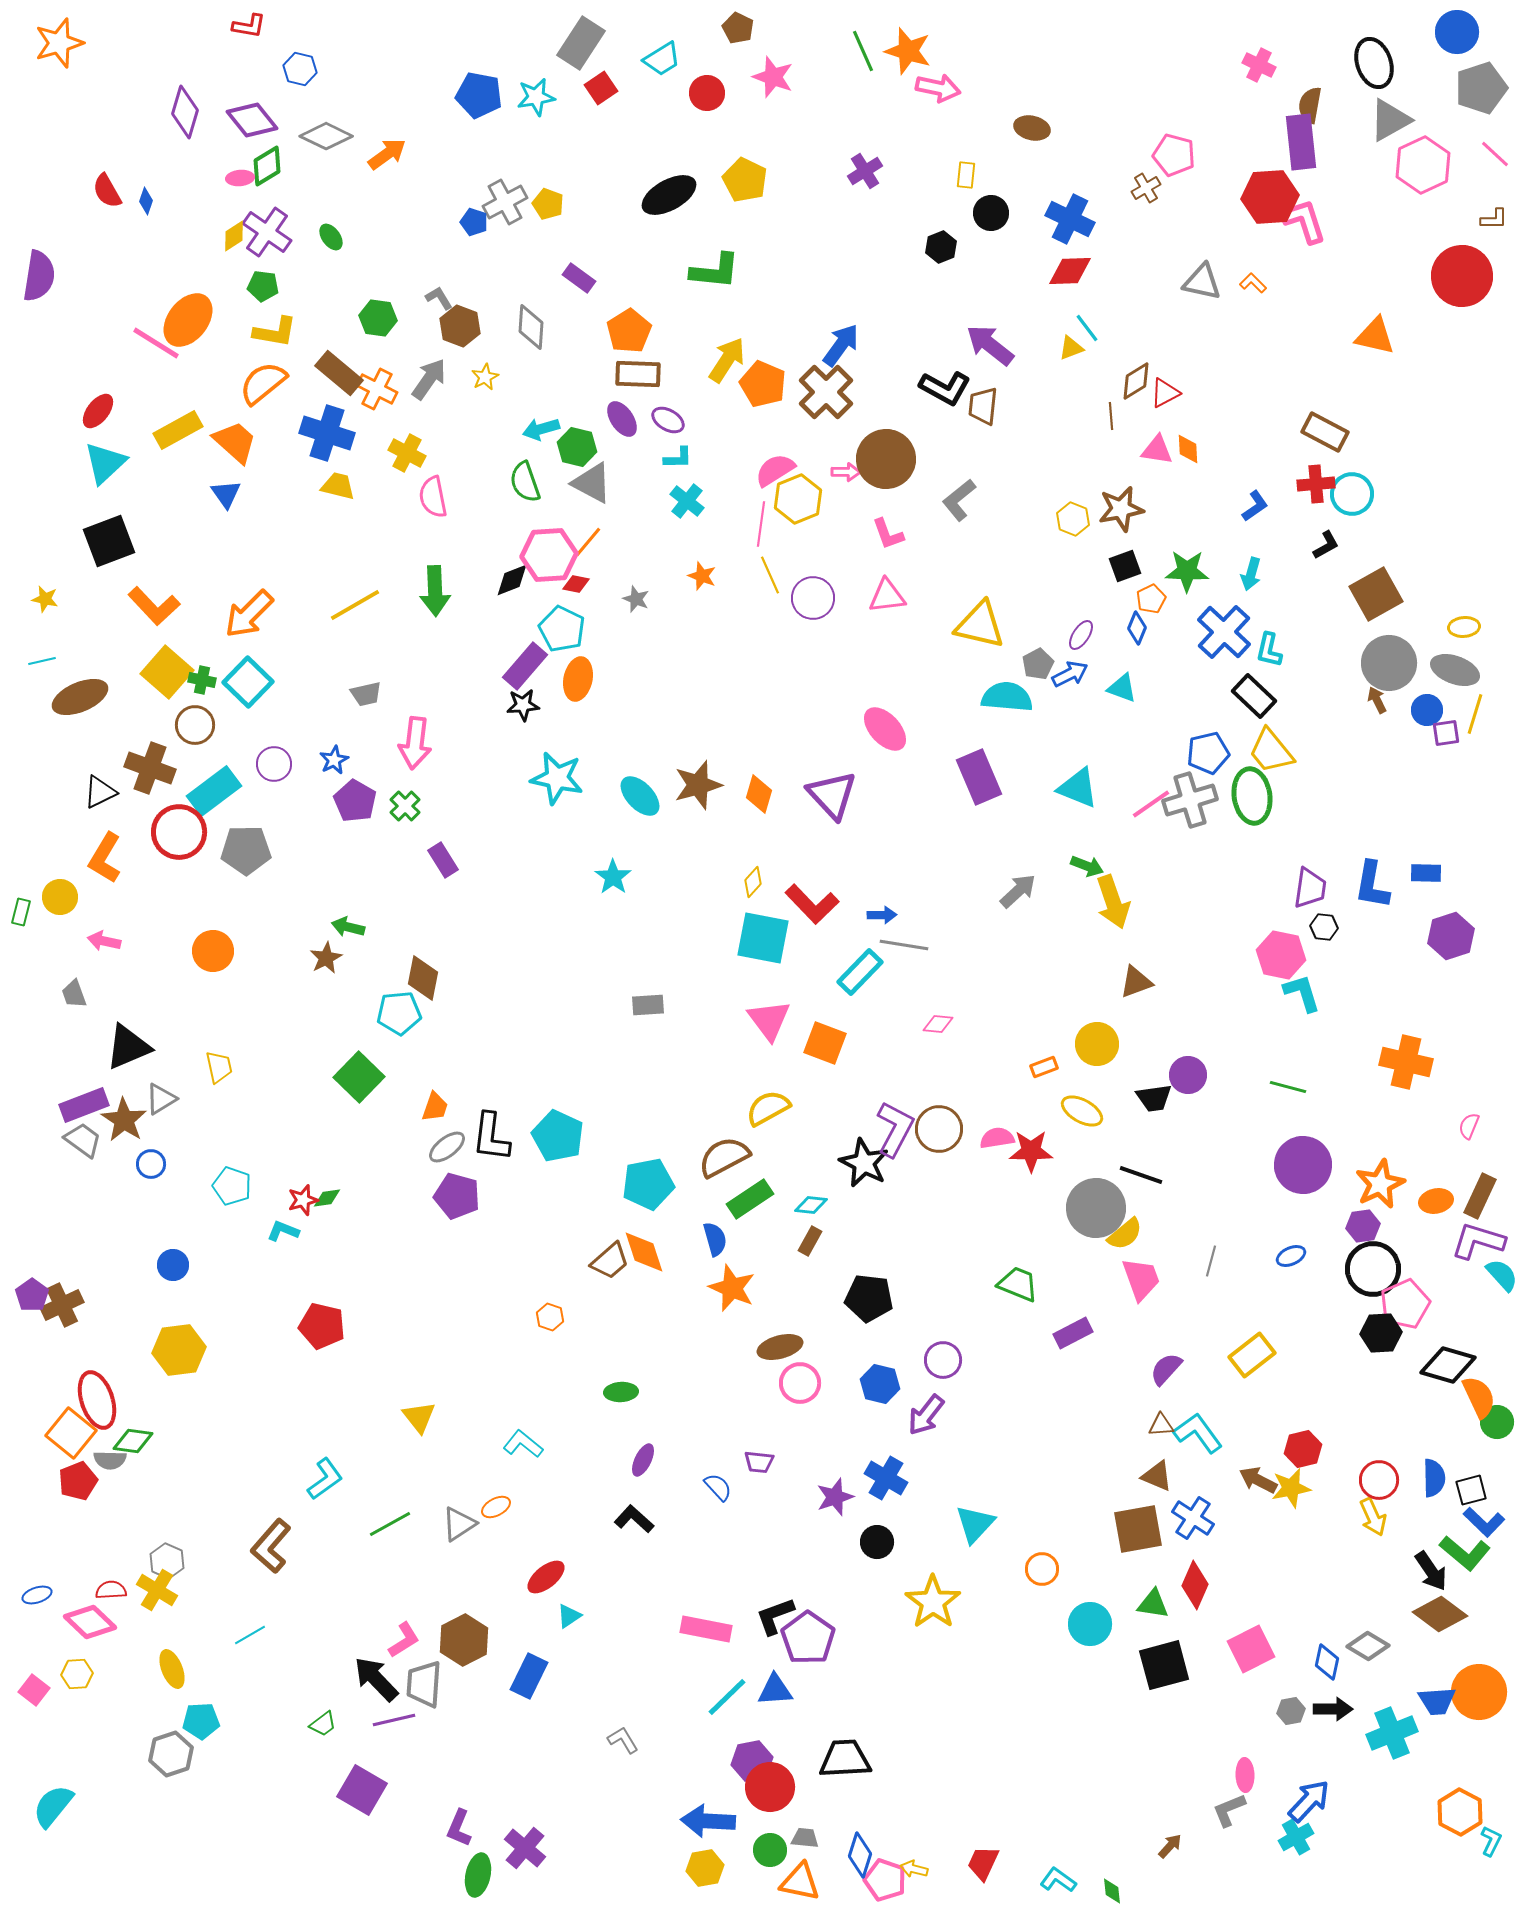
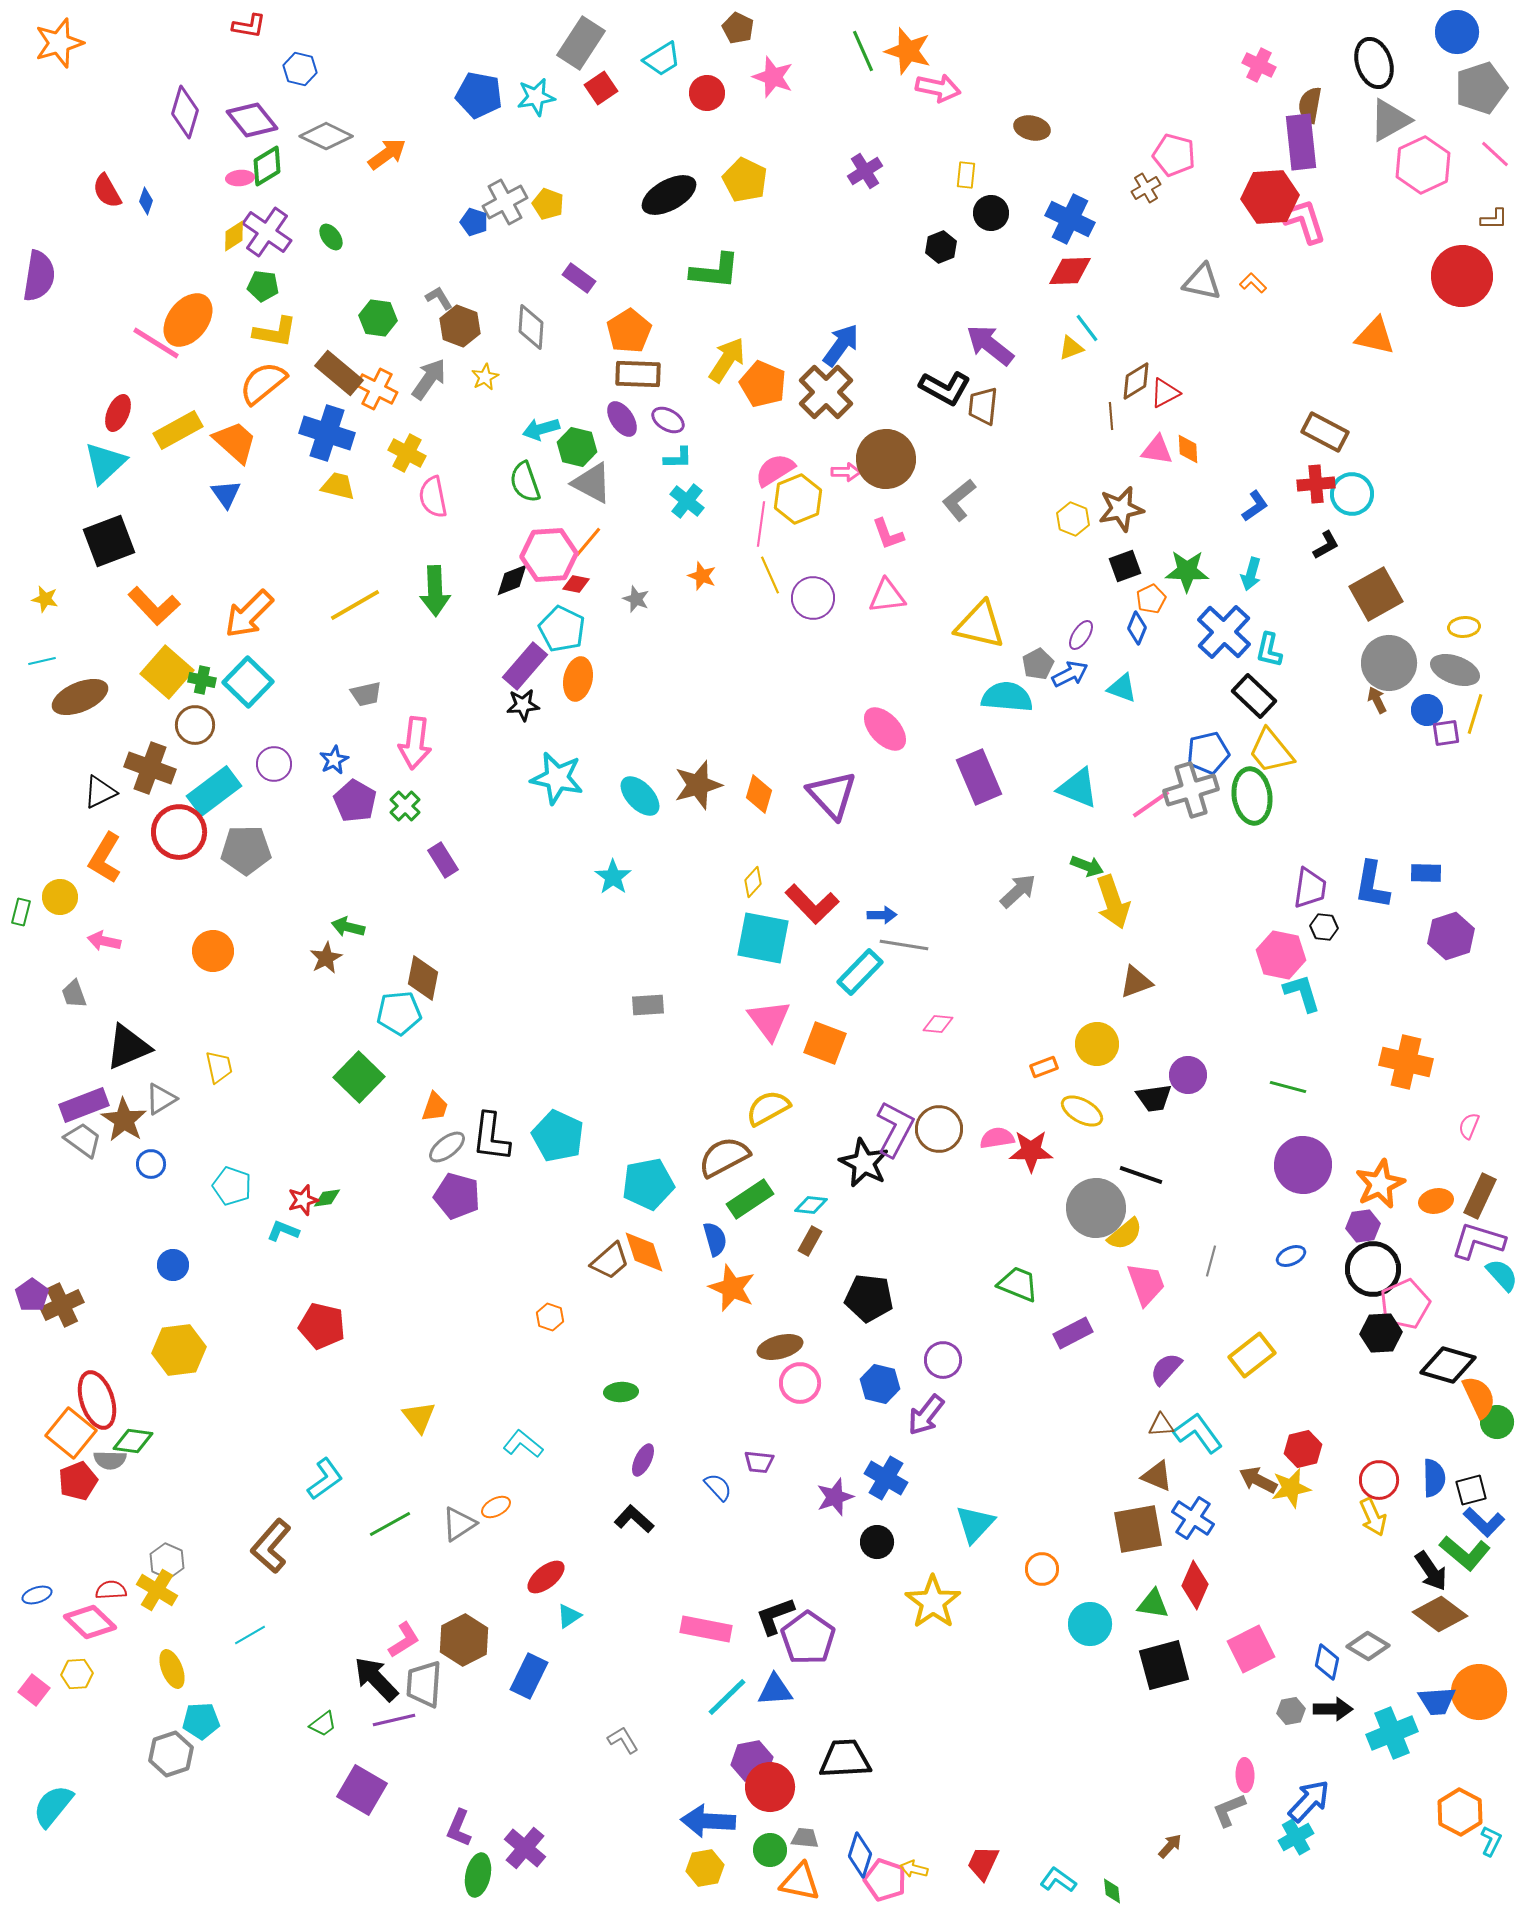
red ellipse at (98, 411): moved 20 px right, 2 px down; rotated 15 degrees counterclockwise
gray cross at (1190, 800): moved 1 px right, 10 px up
pink trapezoid at (1141, 1279): moved 5 px right, 5 px down
